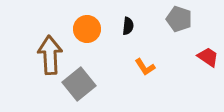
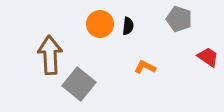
orange circle: moved 13 px right, 5 px up
orange L-shape: rotated 150 degrees clockwise
gray square: rotated 12 degrees counterclockwise
